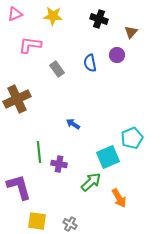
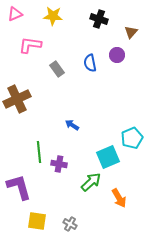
blue arrow: moved 1 px left, 1 px down
